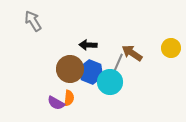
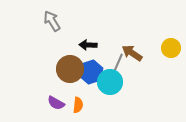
gray arrow: moved 19 px right
blue hexagon: rotated 20 degrees clockwise
orange semicircle: moved 9 px right, 7 px down
